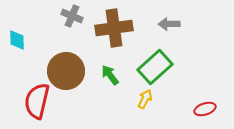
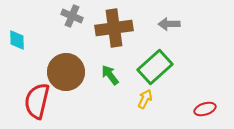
brown circle: moved 1 px down
